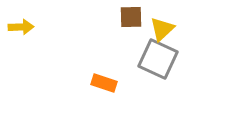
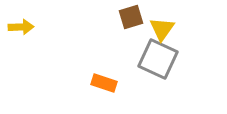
brown square: rotated 15 degrees counterclockwise
yellow triangle: rotated 12 degrees counterclockwise
